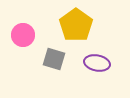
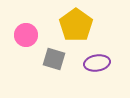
pink circle: moved 3 px right
purple ellipse: rotated 20 degrees counterclockwise
